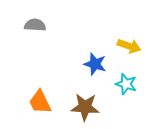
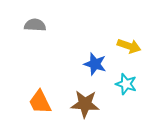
brown star: moved 3 px up
